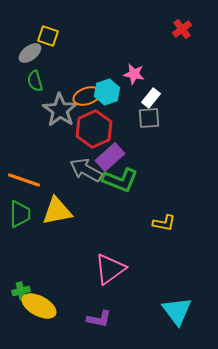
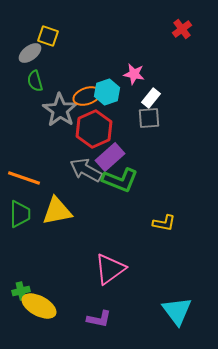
orange line: moved 2 px up
